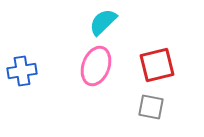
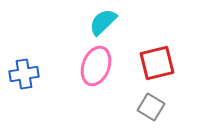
red square: moved 2 px up
blue cross: moved 2 px right, 3 px down
gray square: rotated 20 degrees clockwise
